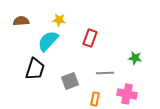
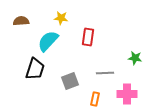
yellow star: moved 2 px right, 2 px up
red rectangle: moved 2 px left, 1 px up; rotated 12 degrees counterclockwise
pink cross: rotated 12 degrees counterclockwise
